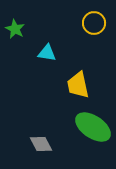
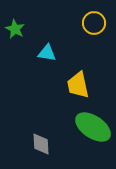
gray diamond: rotated 25 degrees clockwise
